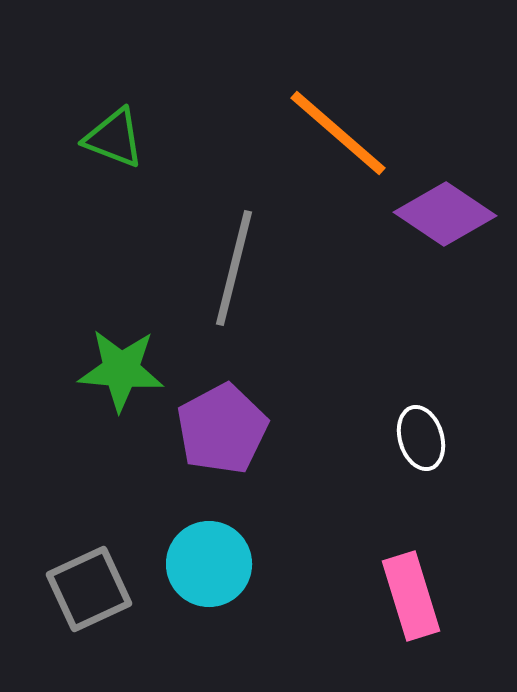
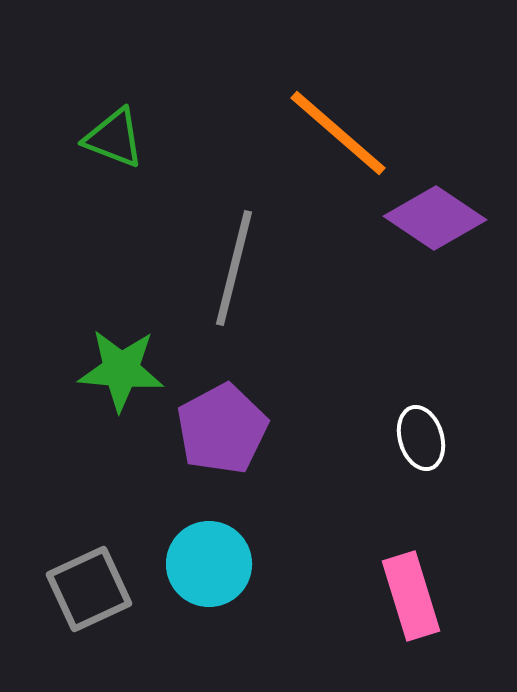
purple diamond: moved 10 px left, 4 px down
